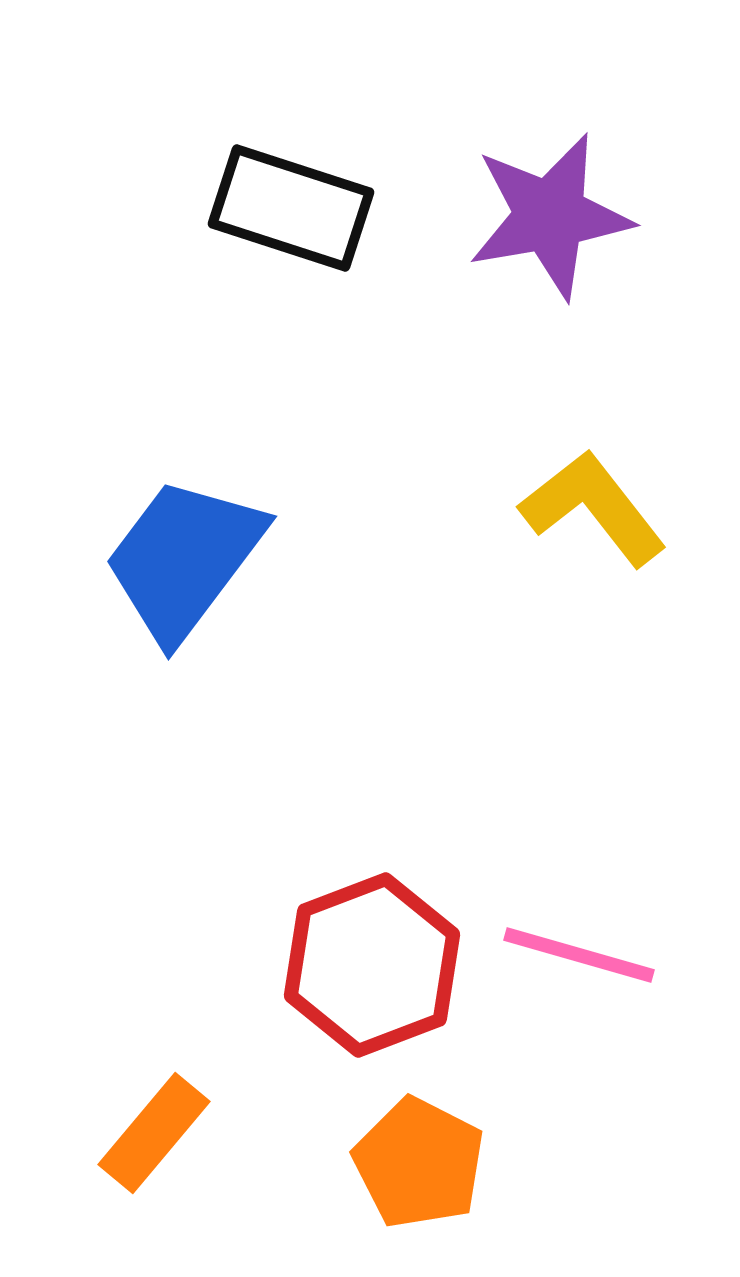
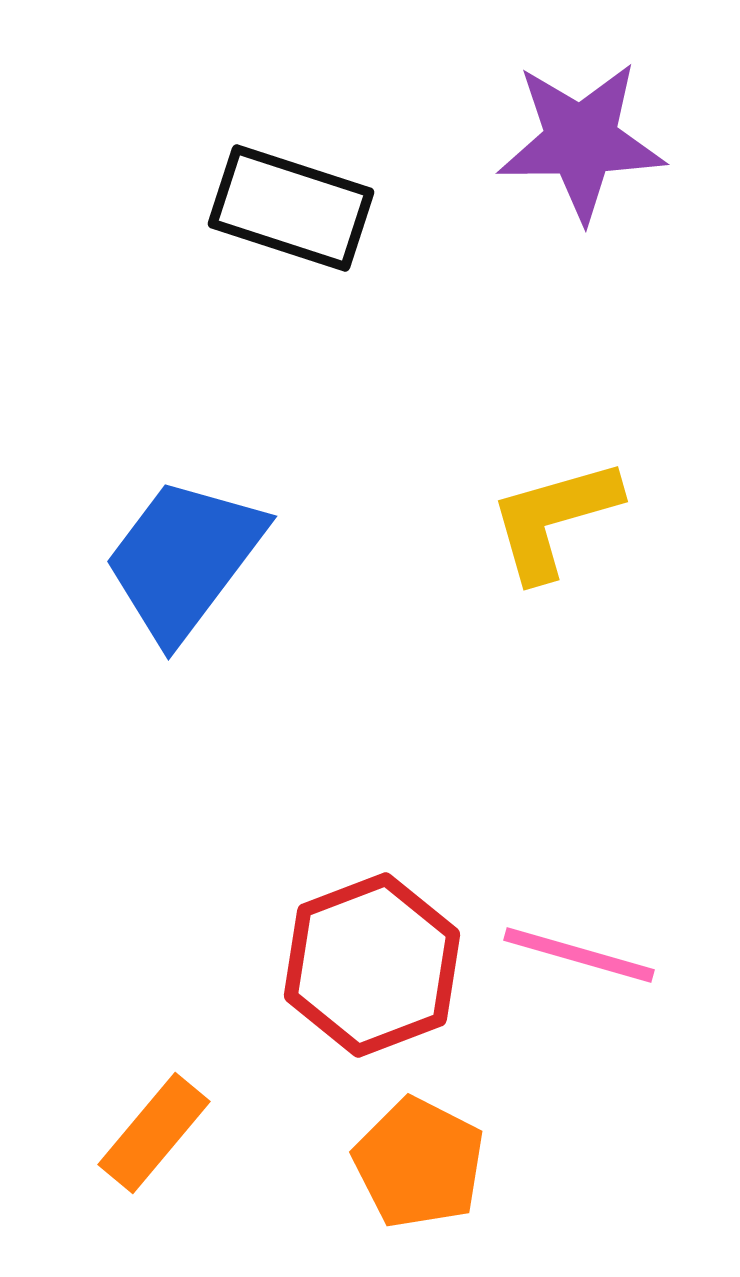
purple star: moved 31 px right, 75 px up; rotated 9 degrees clockwise
yellow L-shape: moved 39 px left, 11 px down; rotated 68 degrees counterclockwise
